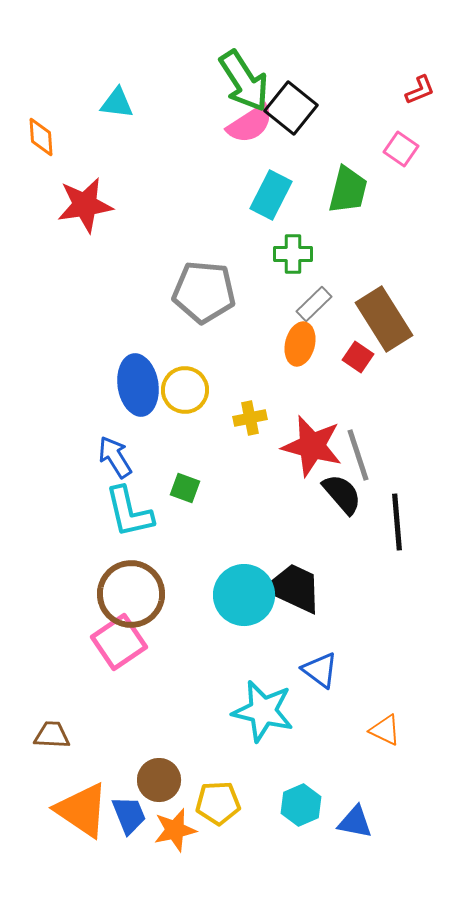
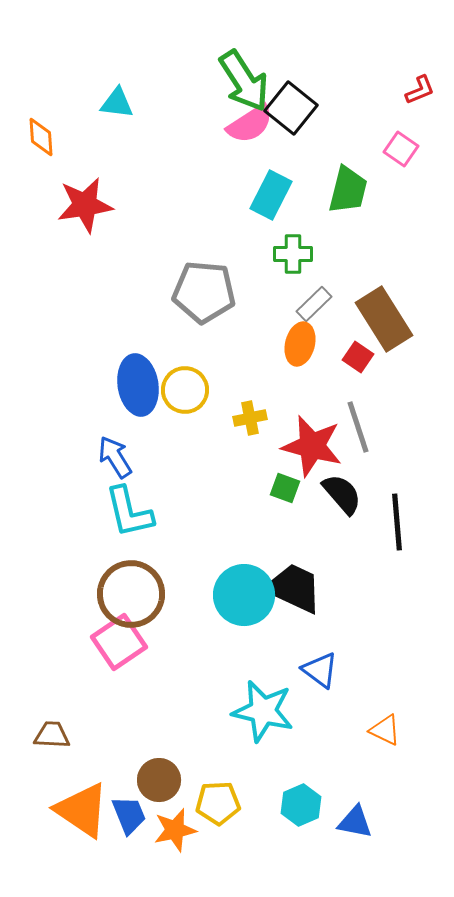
gray line at (358, 455): moved 28 px up
green square at (185, 488): moved 100 px right
